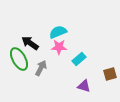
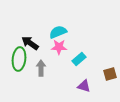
green ellipse: rotated 35 degrees clockwise
gray arrow: rotated 28 degrees counterclockwise
